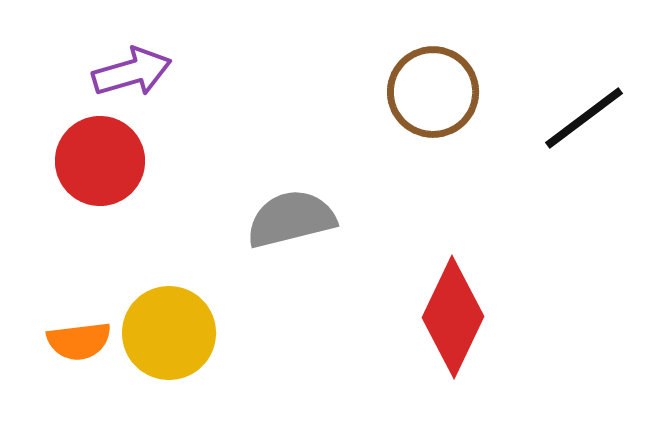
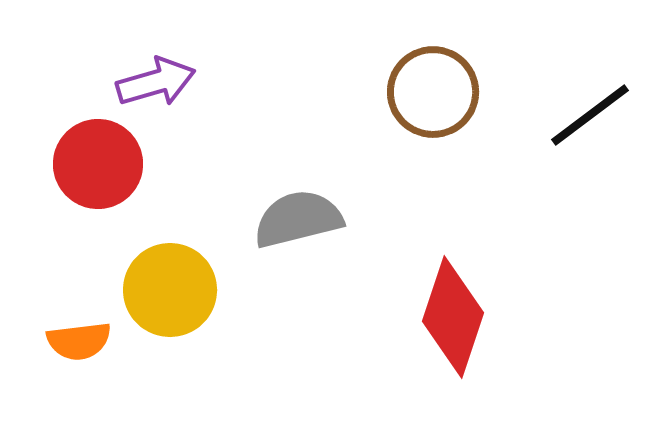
purple arrow: moved 24 px right, 10 px down
black line: moved 6 px right, 3 px up
red circle: moved 2 px left, 3 px down
gray semicircle: moved 7 px right
red diamond: rotated 7 degrees counterclockwise
yellow circle: moved 1 px right, 43 px up
